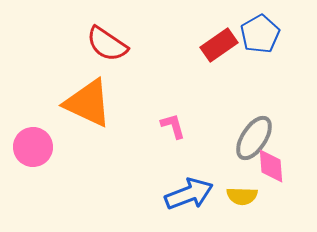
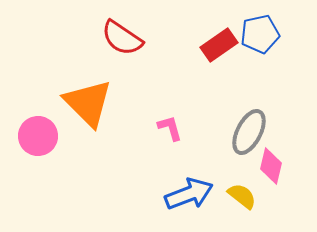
blue pentagon: rotated 18 degrees clockwise
red semicircle: moved 15 px right, 6 px up
orange triangle: rotated 20 degrees clockwise
pink L-shape: moved 3 px left, 2 px down
gray ellipse: moved 5 px left, 6 px up; rotated 6 degrees counterclockwise
pink circle: moved 5 px right, 11 px up
pink diamond: rotated 18 degrees clockwise
yellow semicircle: rotated 144 degrees counterclockwise
